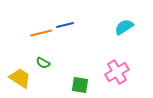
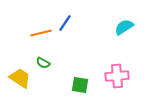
blue line: moved 2 px up; rotated 42 degrees counterclockwise
pink cross: moved 4 px down; rotated 25 degrees clockwise
